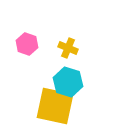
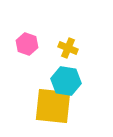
cyan hexagon: moved 2 px left, 1 px up; rotated 8 degrees counterclockwise
yellow square: moved 2 px left; rotated 6 degrees counterclockwise
